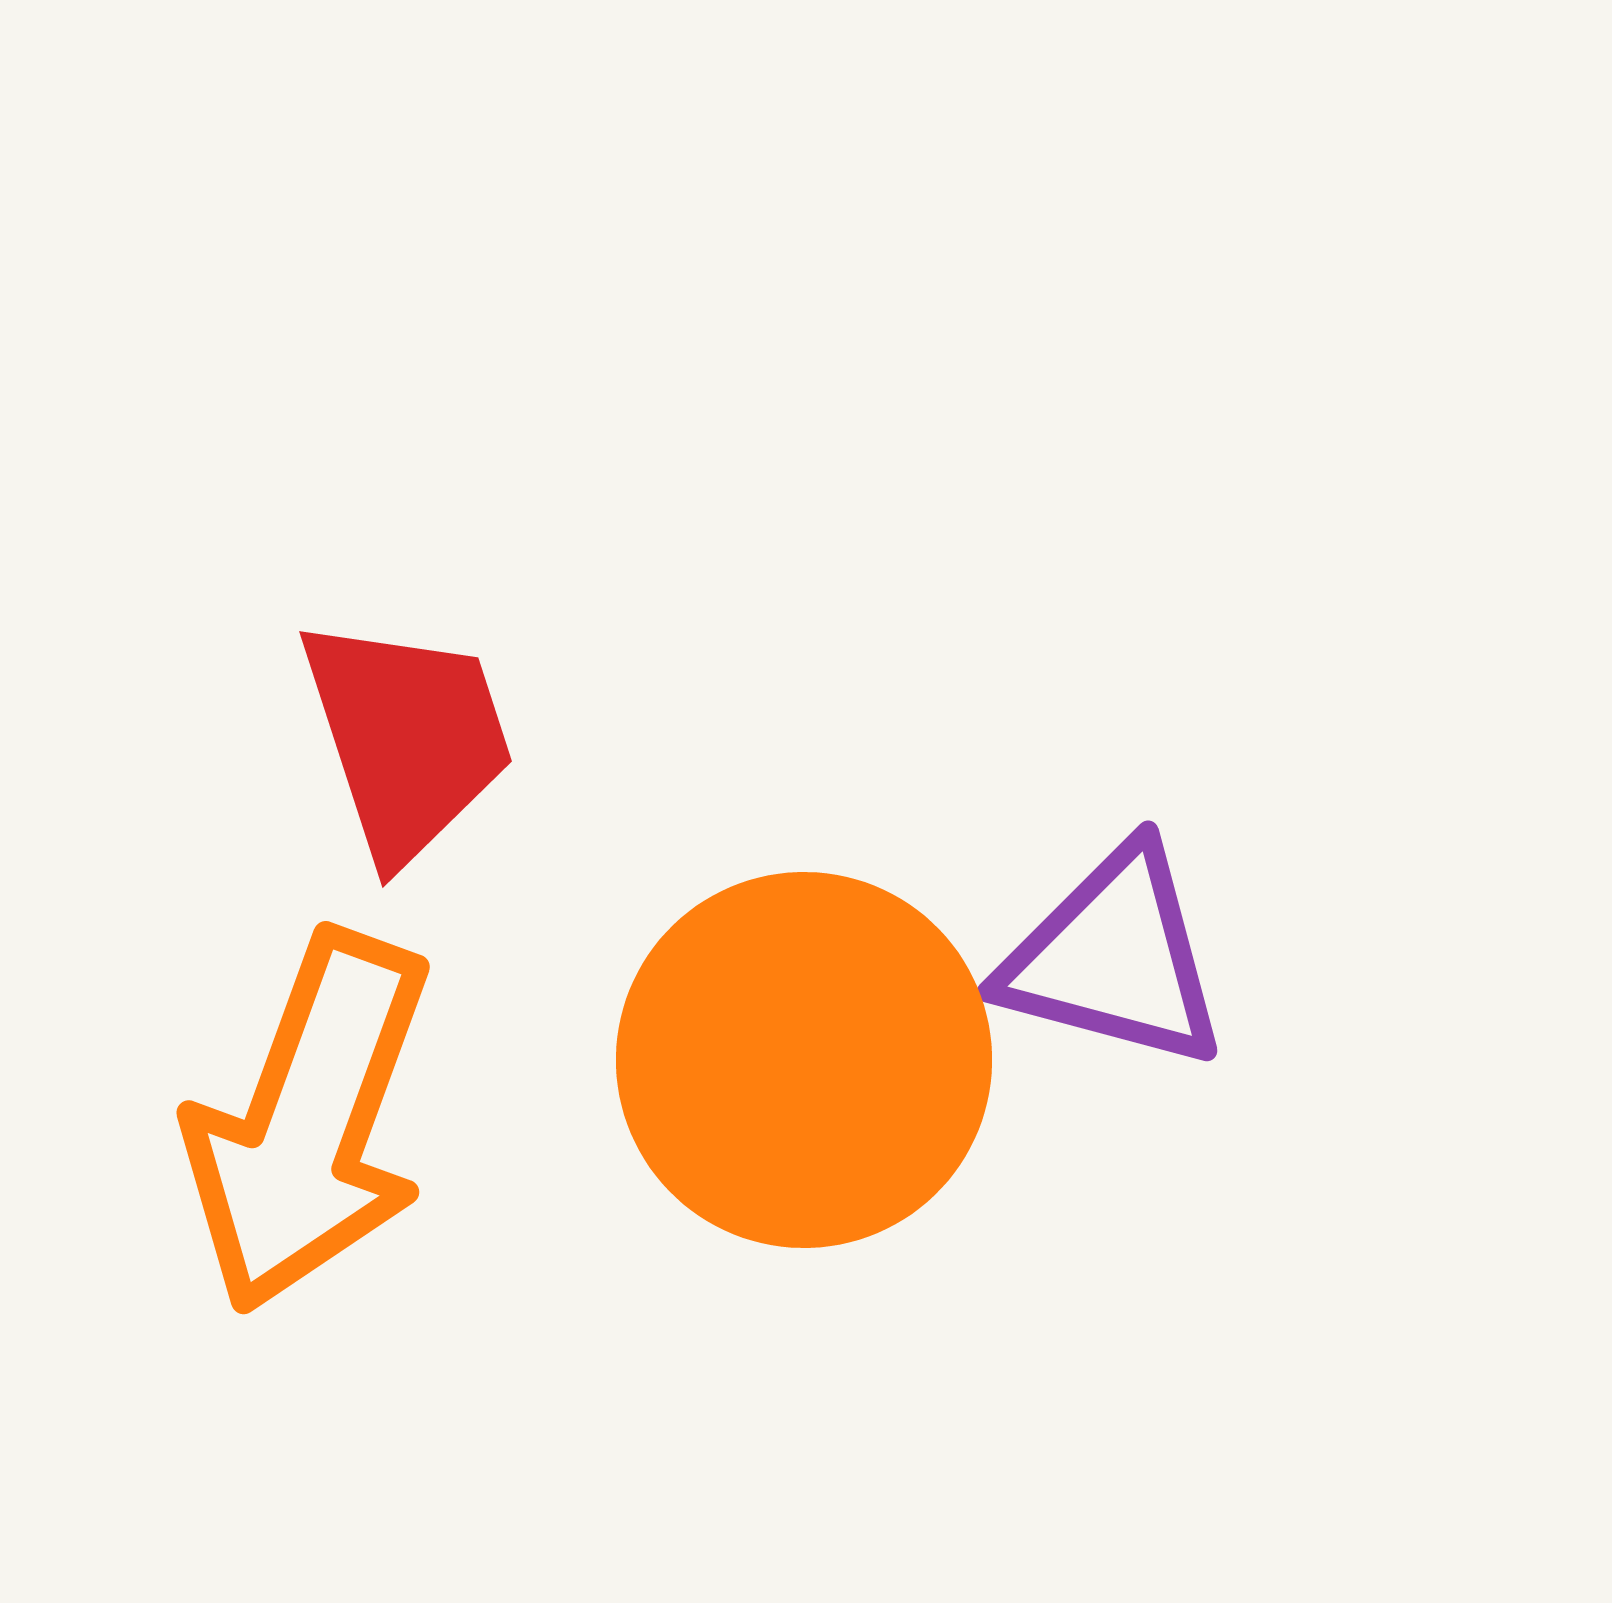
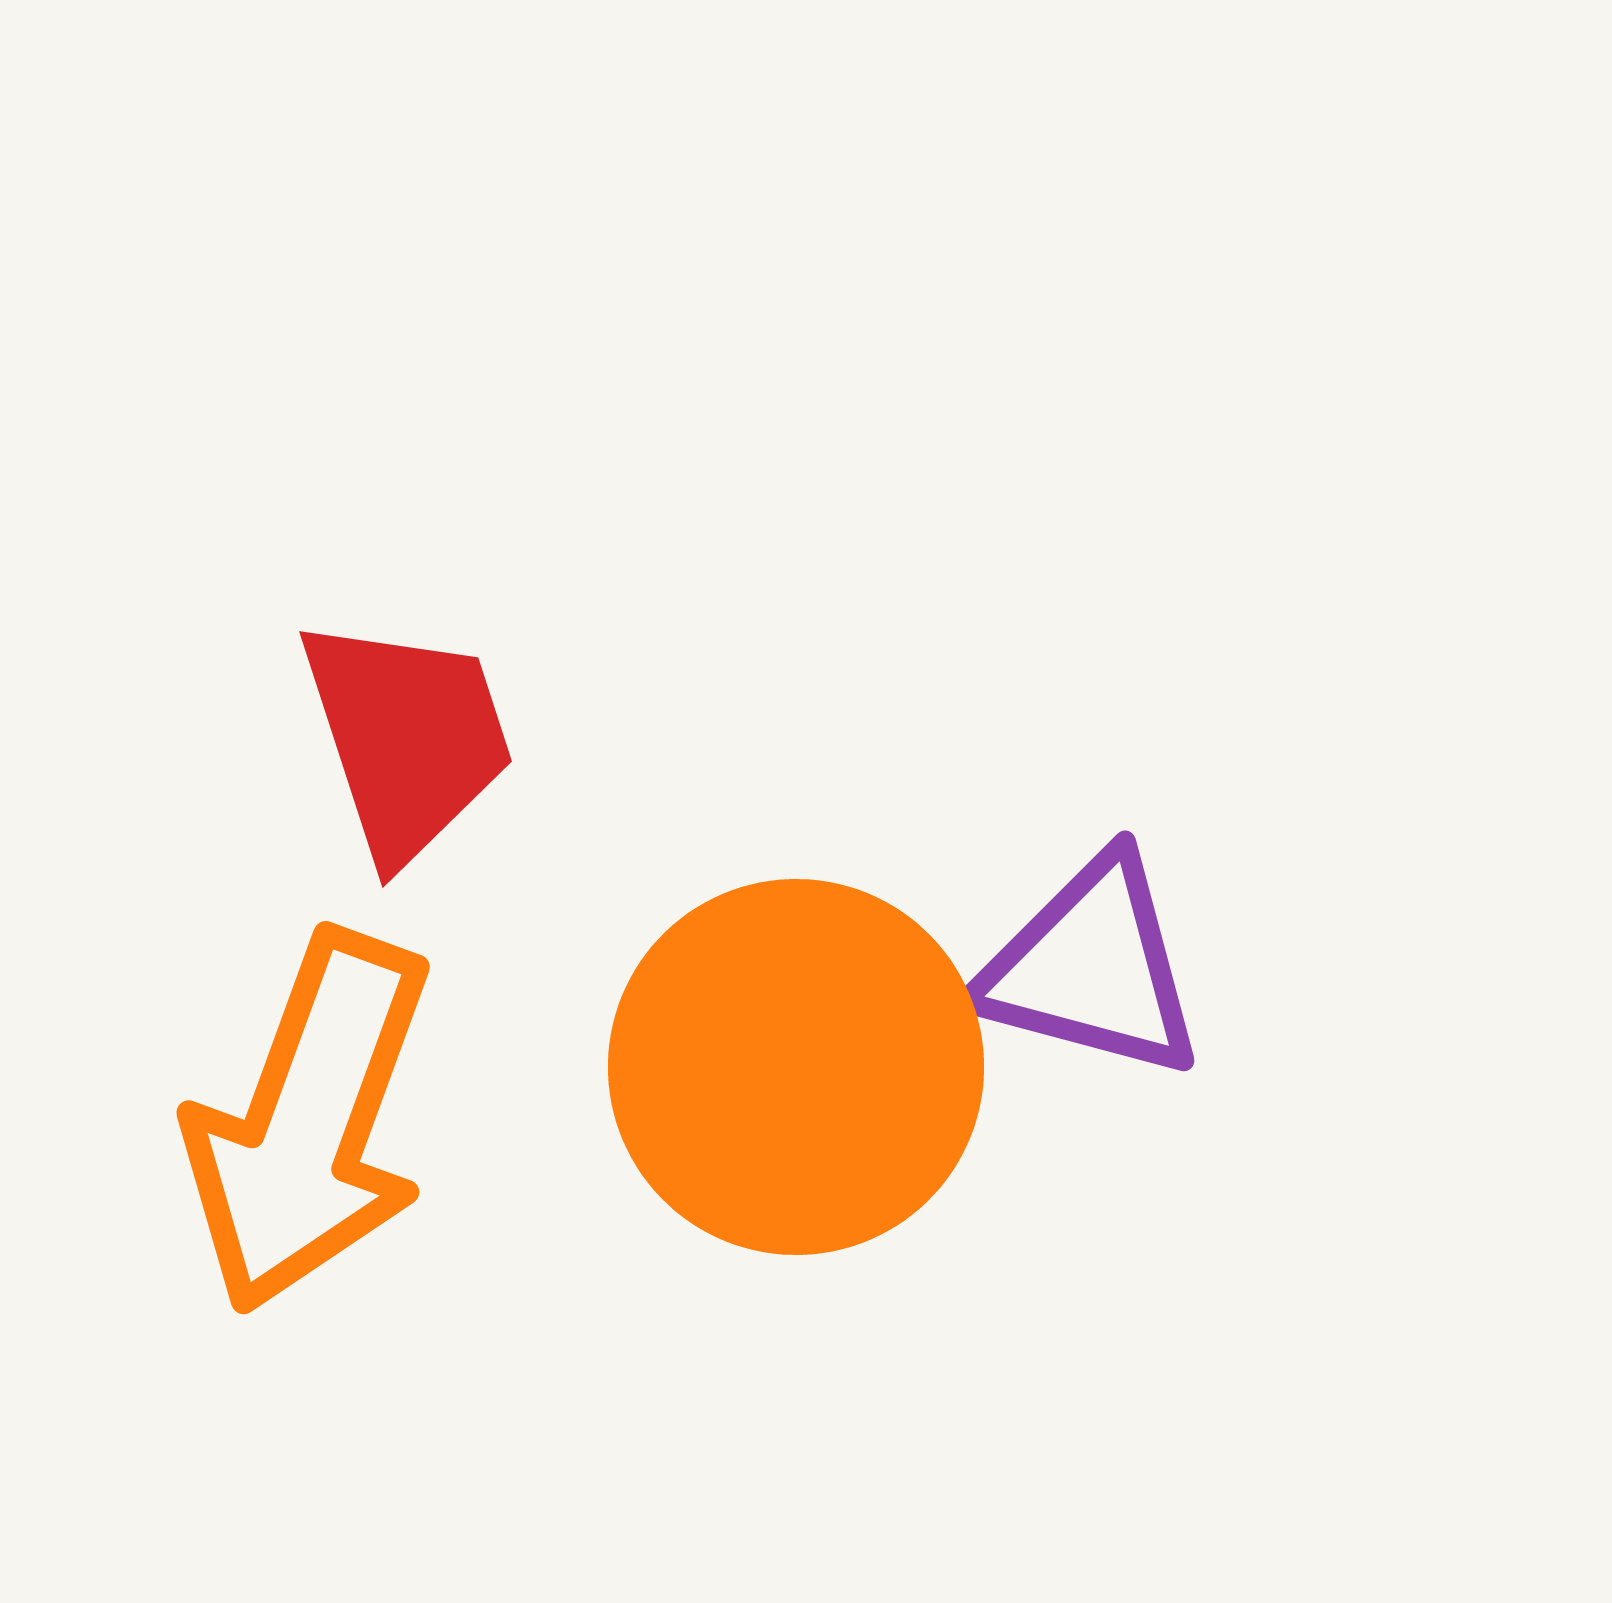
purple triangle: moved 23 px left, 10 px down
orange circle: moved 8 px left, 7 px down
